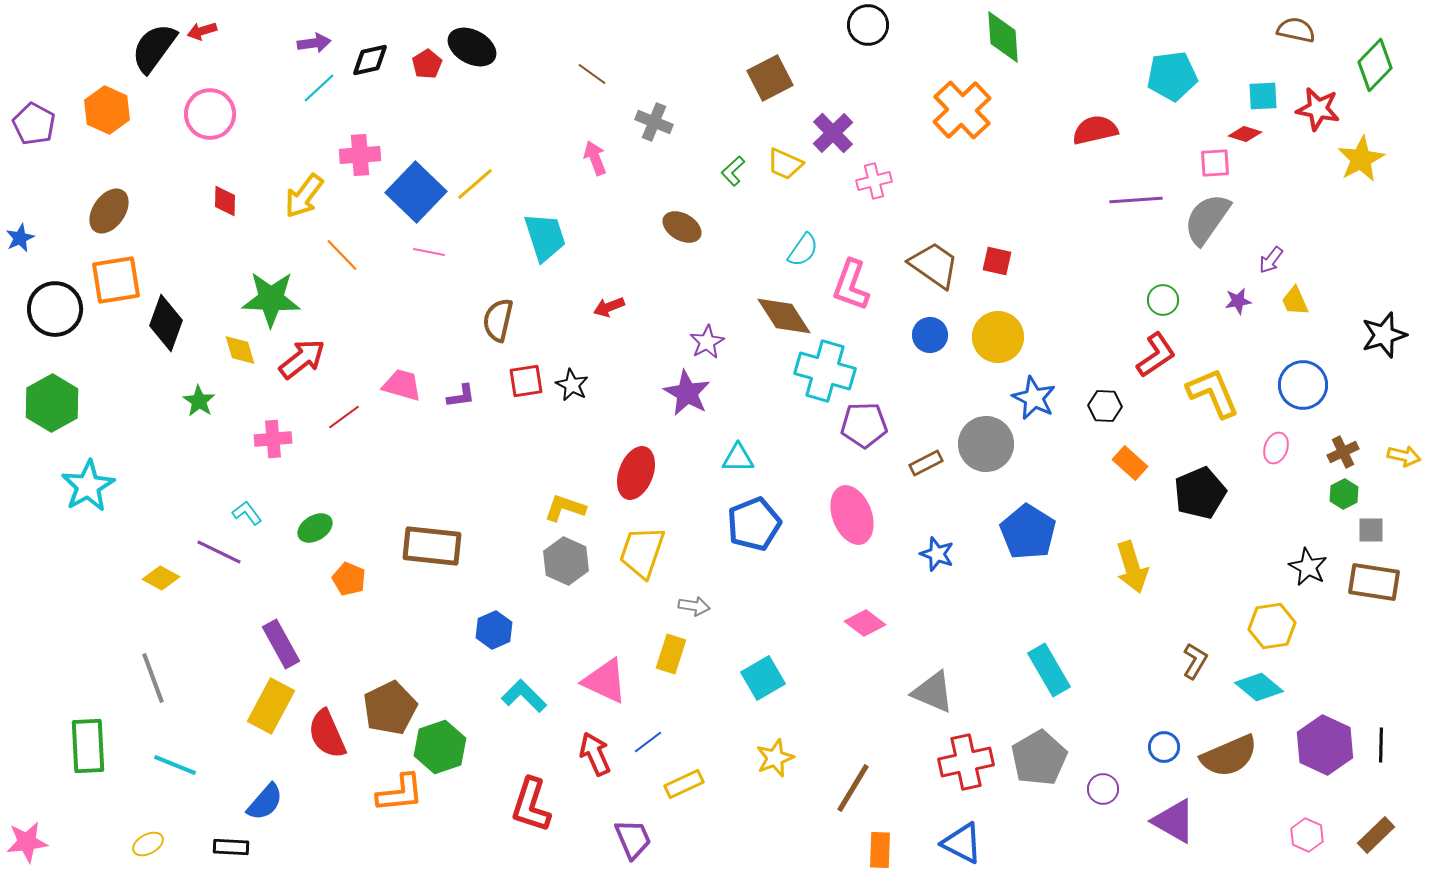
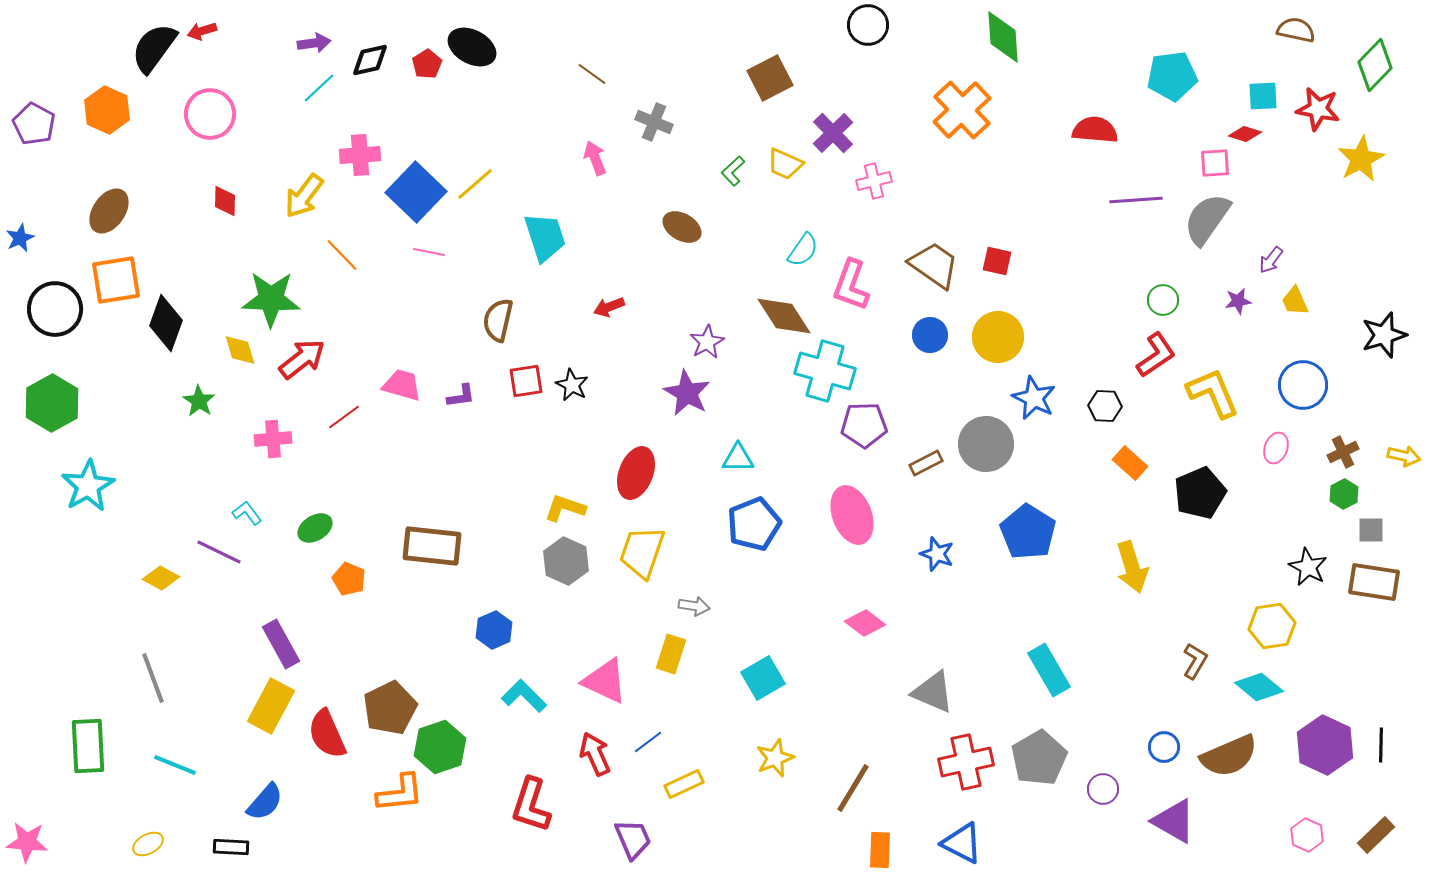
red semicircle at (1095, 130): rotated 18 degrees clockwise
pink star at (27, 842): rotated 12 degrees clockwise
